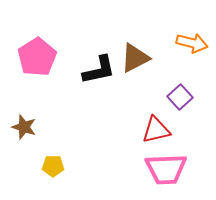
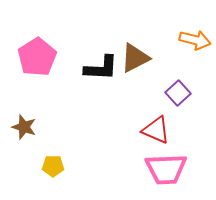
orange arrow: moved 3 px right, 3 px up
black L-shape: moved 2 px right, 2 px up; rotated 15 degrees clockwise
purple square: moved 2 px left, 4 px up
red triangle: rotated 36 degrees clockwise
